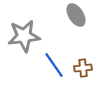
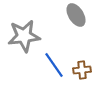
brown cross: moved 1 px left, 2 px down
